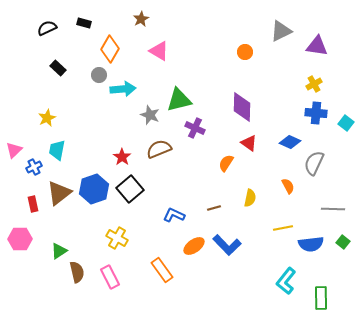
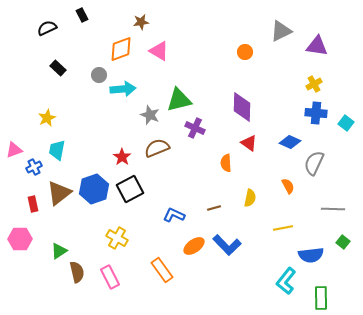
brown star at (141, 19): moved 3 px down; rotated 21 degrees clockwise
black rectangle at (84, 23): moved 2 px left, 8 px up; rotated 48 degrees clockwise
orange diamond at (110, 49): moved 11 px right; rotated 40 degrees clockwise
brown semicircle at (159, 149): moved 2 px left, 1 px up
pink triangle at (14, 150): rotated 24 degrees clockwise
orange semicircle at (226, 163): rotated 36 degrees counterclockwise
black square at (130, 189): rotated 12 degrees clockwise
blue semicircle at (311, 244): moved 11 px down
